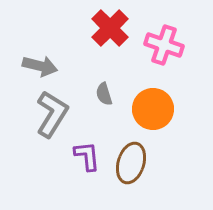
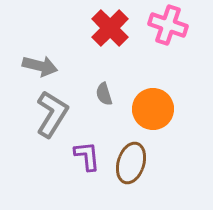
pink cross: moved 4 px right, 20 px up
